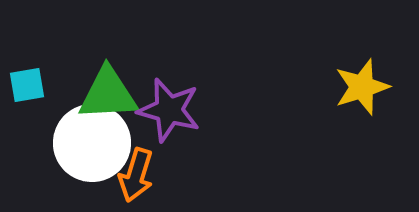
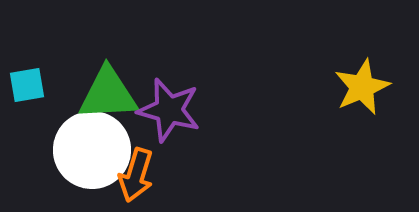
yellow star: rotated 6 degrees counterclockwise
white circle: moved 7 px down
